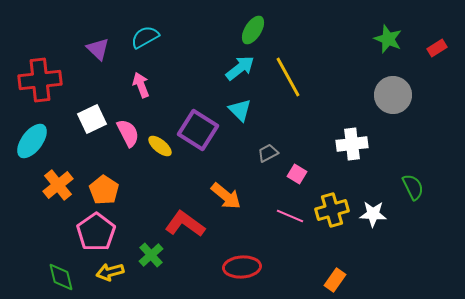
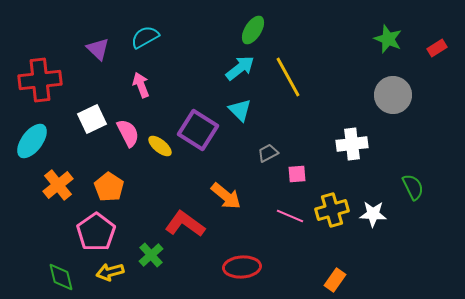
pink square: rotated 36 degrees counterclockwise
orange pentagon: moved 5 px right, 3 px up
